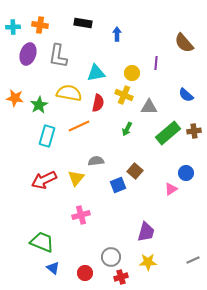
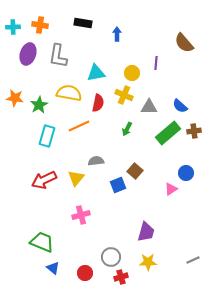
blue semicircle: moved 6 px left, 11 px down
